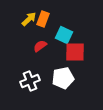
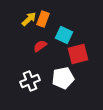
red square: moved 3 px right, 2 px down; rotated 15 degrees counterclockwise
